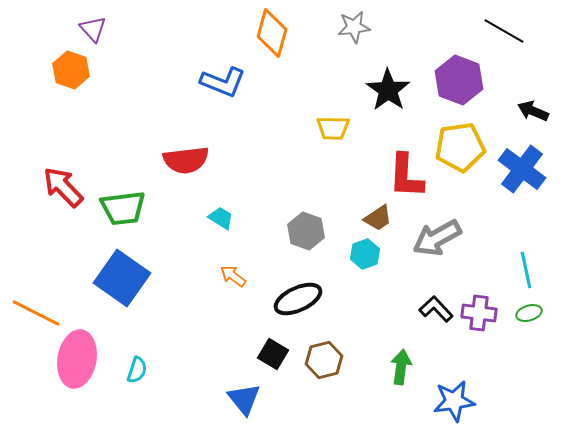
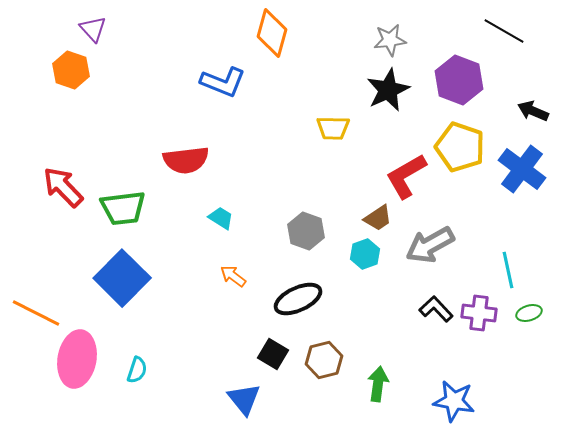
gray star: moved 36 px right, 13 px down
black star: rotated 12 degrees clockwise
yellow pentagon: rotated 27 degrees clockwise
red L-shape: rotated 57 degrees clockwise
gray arrow: moved 7 px left, 7 px down
cyan line: moved 18 px left
blue square: rotated 10 degrees clockwise
green arrow: moved 23 px left, 17 px down
blue star: rotated 18 degrees clockwise
